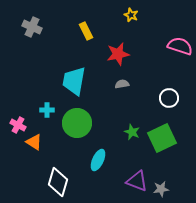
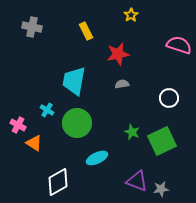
yellow star: rotated 16 degrees clockwise
gray cross: rotated 12 degrees counterclockwise
pink semicircle: moved 1 px left, 1 px up
cyan cross: rotated 32 degrees clockwise
green square: moved 3 px down
orange triangle: moved 1 px down
cyan ellipse: moved 1 px left, 2 px up; rotated 40 degrees clockwise
white diamond: rotated 44 degrees clockwise
